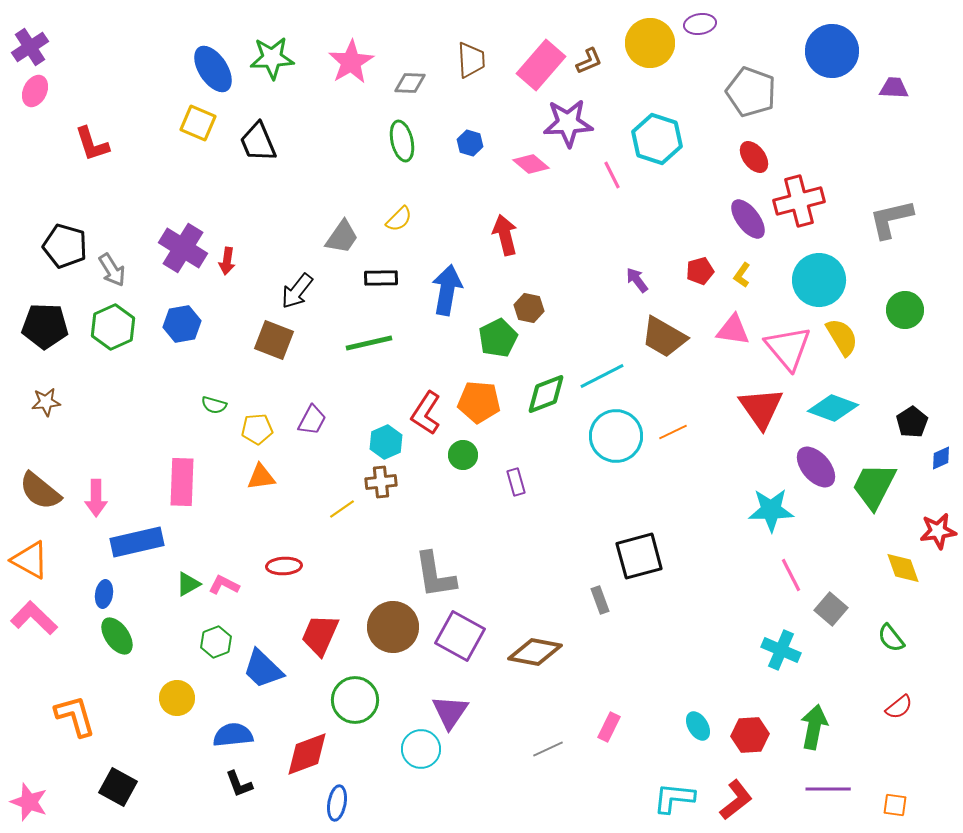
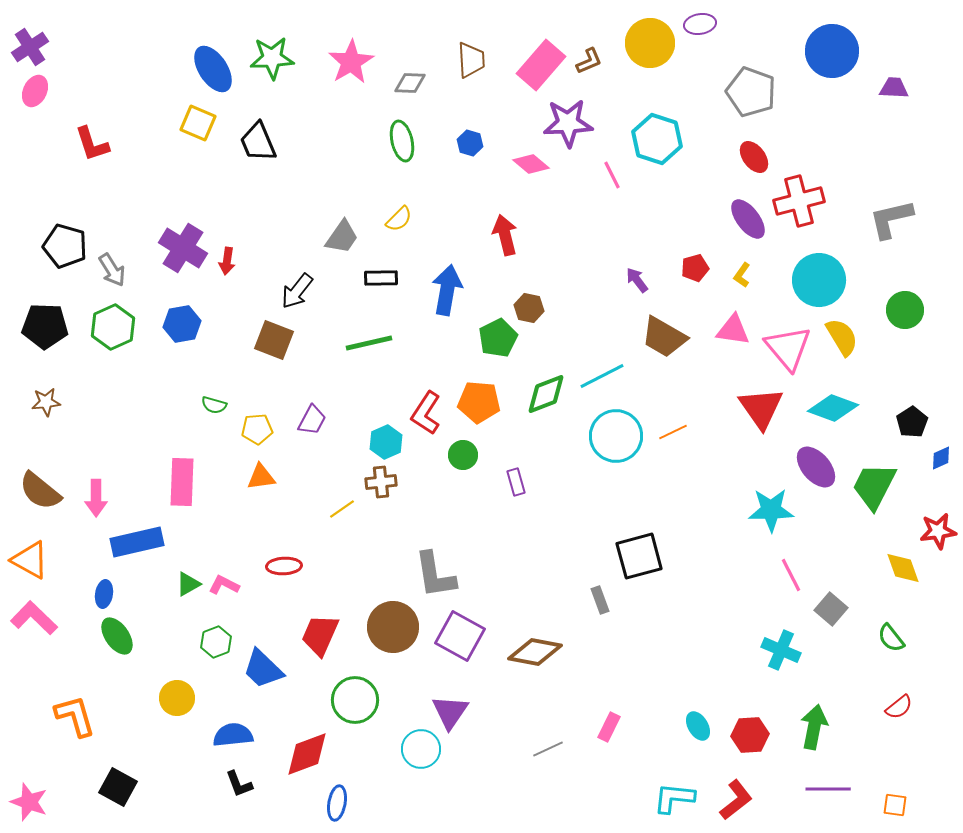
red pentagon at (700, 271): moved 5 px left, 3 px up
